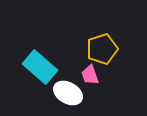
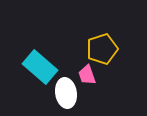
pink trapezoid: moved 3 px left
white ellipse: moved 2 px left; rotated 52 degrees clockwise
